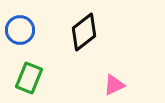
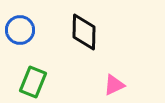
black diamond: rotated 51 degrees counterclockwise
green rectangle: moved 4 px right, 4 px down
